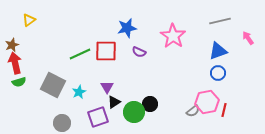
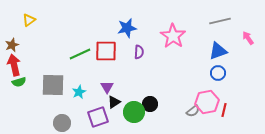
purple semicircle: rotated 112 degrees counterclockwise
red arrow: moved 1 px left, 2 px down
gray square: rotated 25 degrees counterclockwise
